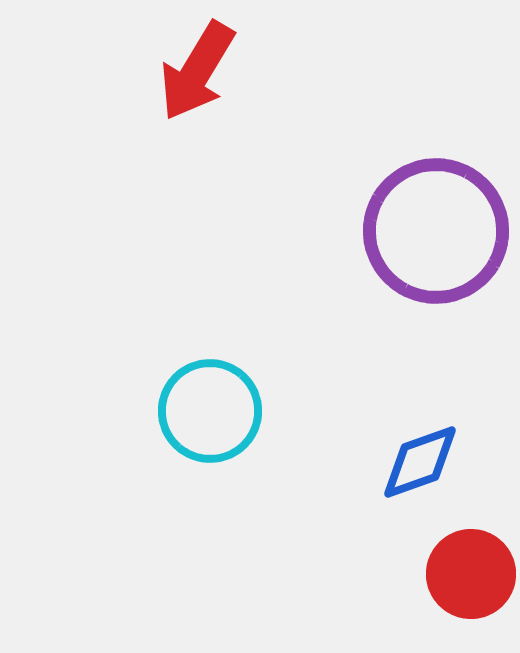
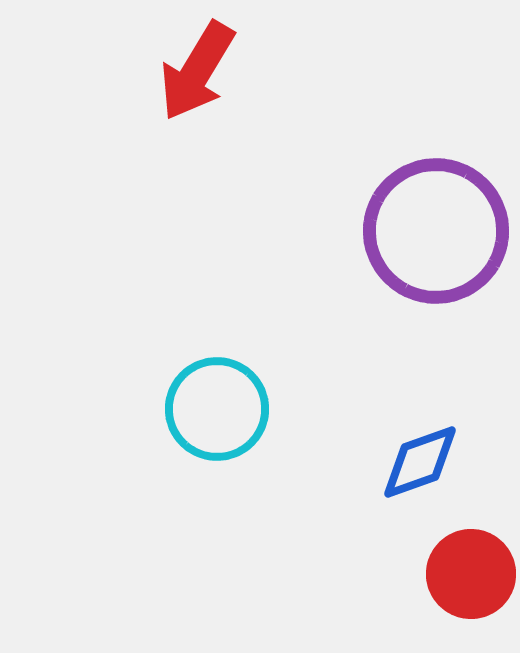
cyan circle: moved 7 px right, 2 px up
